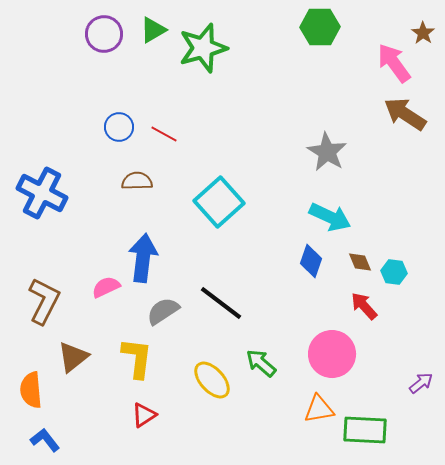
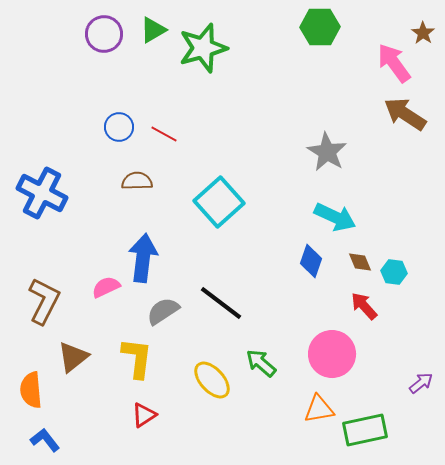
cyan arrow: moved 5 px right
green rectangle: rotated 15 degrees counterclockwise
